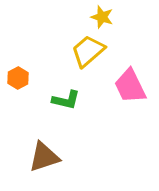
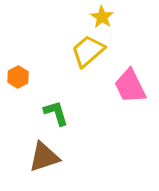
yellow star: rotated 15 degrees clockwise
orange hexagon: moved 1 px up
green L-shape: moved 10 px left, 13 px down; rotated 120 degrees counterclockwise
